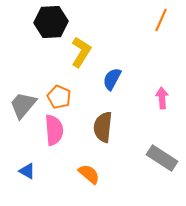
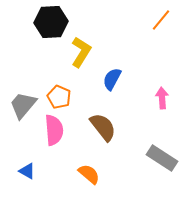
orange line: rotated 15 degrees clockwise
brown semicircle: rotated 136 degrees clockwise
